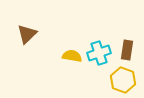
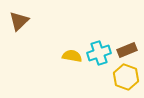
brown triangle: moved 8 px left, 13 px up
brown rectangle: rotated 60 degrees clockwise
yellow hexagon: moved 3 px right, 3 px up
